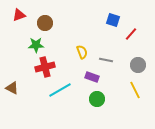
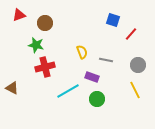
green star: rotated 14 degrees clockwise
cyan line: moved 8 px right, 1 px down
